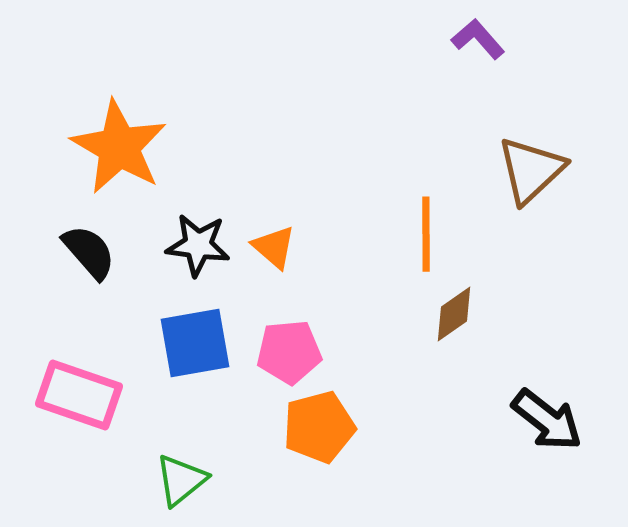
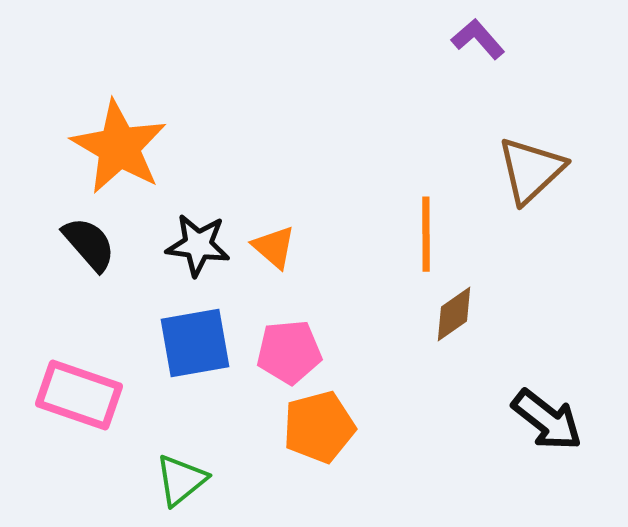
black semicircle: moved 8 px up
